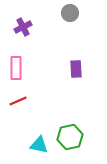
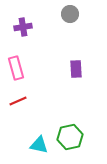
gray circle: moved 1 px down
purple cross: rotated 18 degrees clockwise
pink rectangle: rotated 15 degrees counterclockwise
